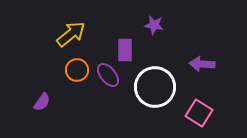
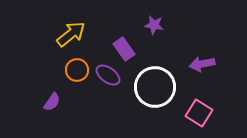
purple rectangle: moved 1 px left, 1 px up; rotated 35 degrees counterclockwise
purple arrow: rotated 15 degrees counterclockwise
purple ellipse: rotated 15 degrees counterclockwise
purple semicircle: moved 10 px right
